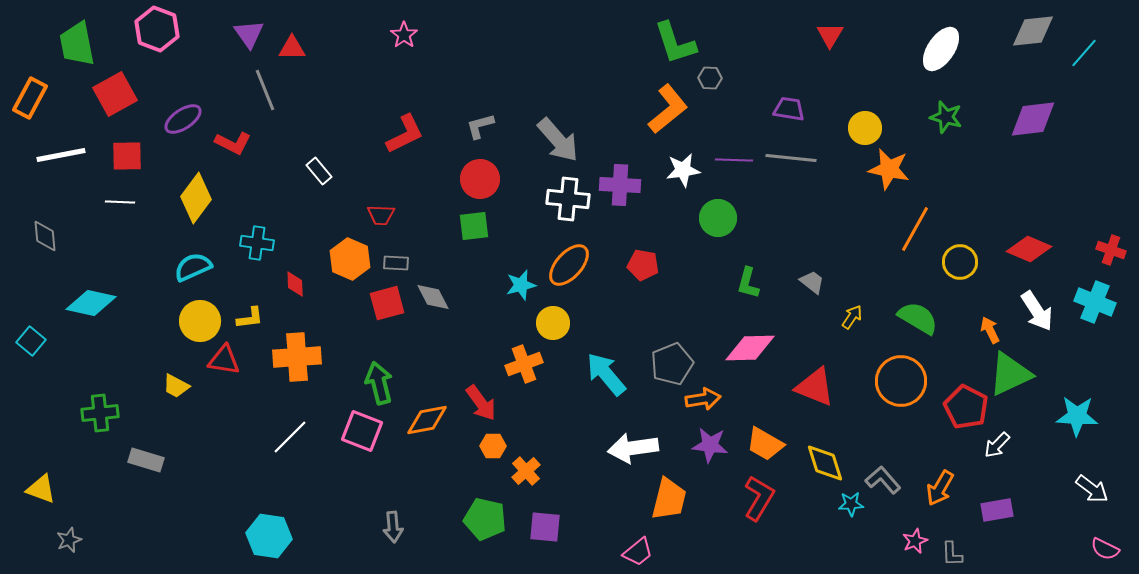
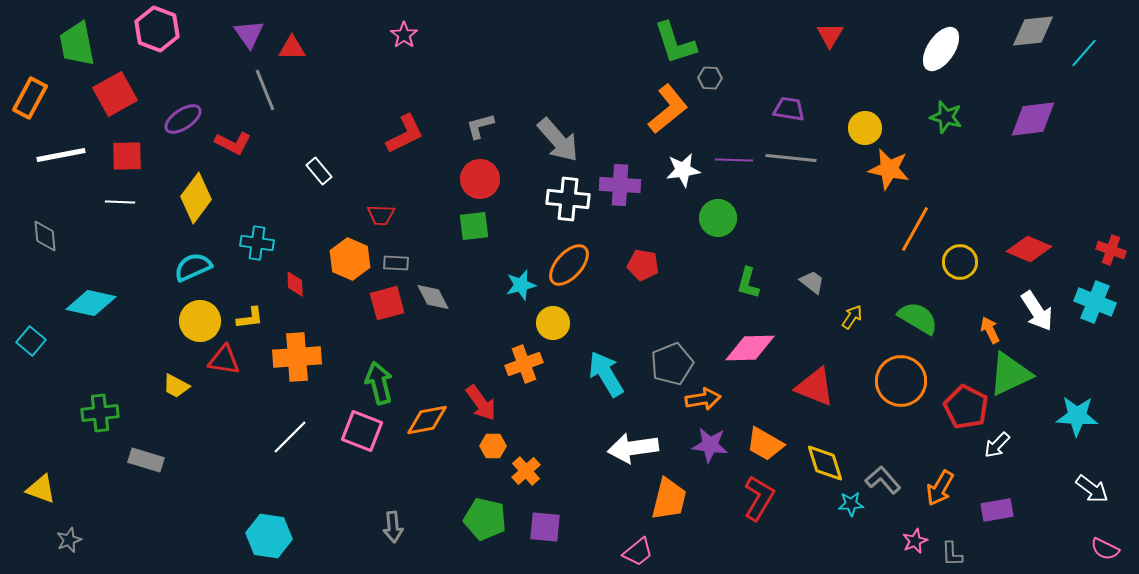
cyan arrow at (606, 374): rotated 9 degrees clockwise
